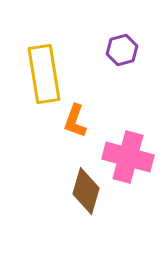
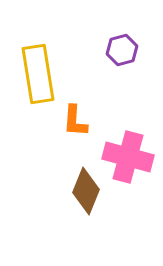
yellow rectangle: moved 6 px left
orange L-shape: rotated 16 degrees counterclockwise
brown diamond: rotated 6 degrees clockwise
